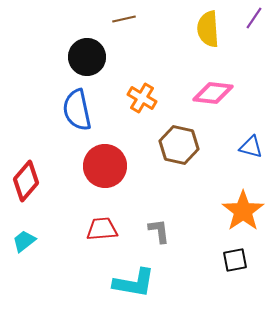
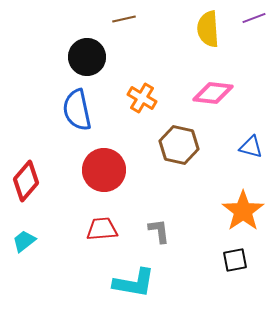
purple line: rotated 35 degrees clockwise
red circle: moved 1 px left, 4 px down
